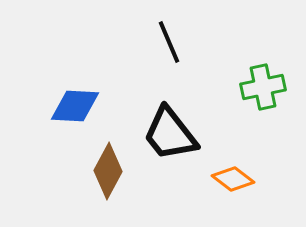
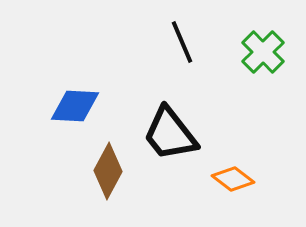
black line: moved 13 px right
green cross: moved 35 px up; rotated 33 degrees counterclockwise
